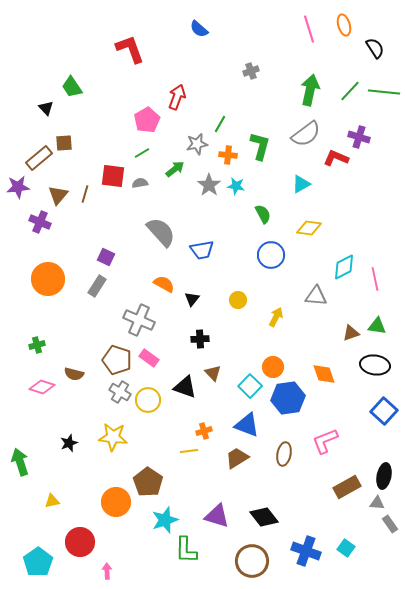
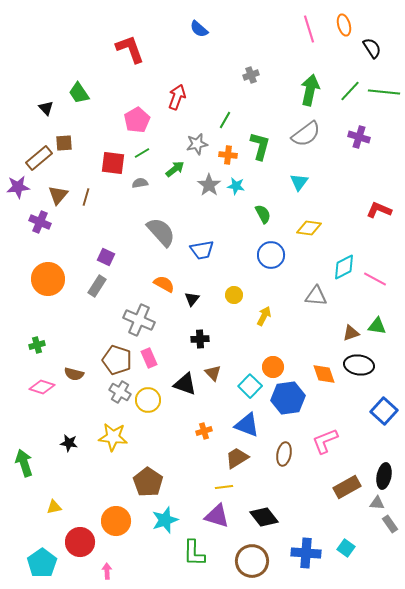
black semicircle at (375, 48): moved 3 px left
gray cross at (251, 71): moved 4 px down
green trapezoid at (72, 87): moved 7 px right, 6 px down
pink pentagon at (147, 120): moved 10 px left
green line at (220, 124): moved 5 px right, 4 px up
red L-shape at (336, 158): moved 43 px right, 52 px down
red square at (113, 176): moved 13 px up
cyan triangle at (301, 184): moved 2 px left, 2 px up; rotated 24 degrees counterclockwise
brown line at (85, 194): moved 1 px right, 3 px down
pink line at (375, 279): rotated 50 degrees counterclockwise
yellow circle at (238, 300): moved 4 px left, 5 px up
yellow arrow at (276, 317): moved 12 px left, 1 px up
pink rectangle at (149, 358): rotated 30 degrees clockwise
black ellipse at (375, 365): moved 16 px left
black triangle at (185, 387): moved 3 px up
black star at (69, 443): rotated 30 degrees clockwise
yellow line at (189, 451): moved 35 px right, 36 px down
green arrow at (20, 462): moved 4 px right, 1 px down
yellow triangle at (52, 501): moved 2 px right, 6 px down
orange circle at (116, 502): moved 19 px down
green L-shape at (186, 550): moved 8 px right, 3 px down
blue cross at (306, 551): moved 2 px down; rotated 16 degrees counterclockwise
cyan pentagon at (38, 562): moved 4 px right, 1 px down
